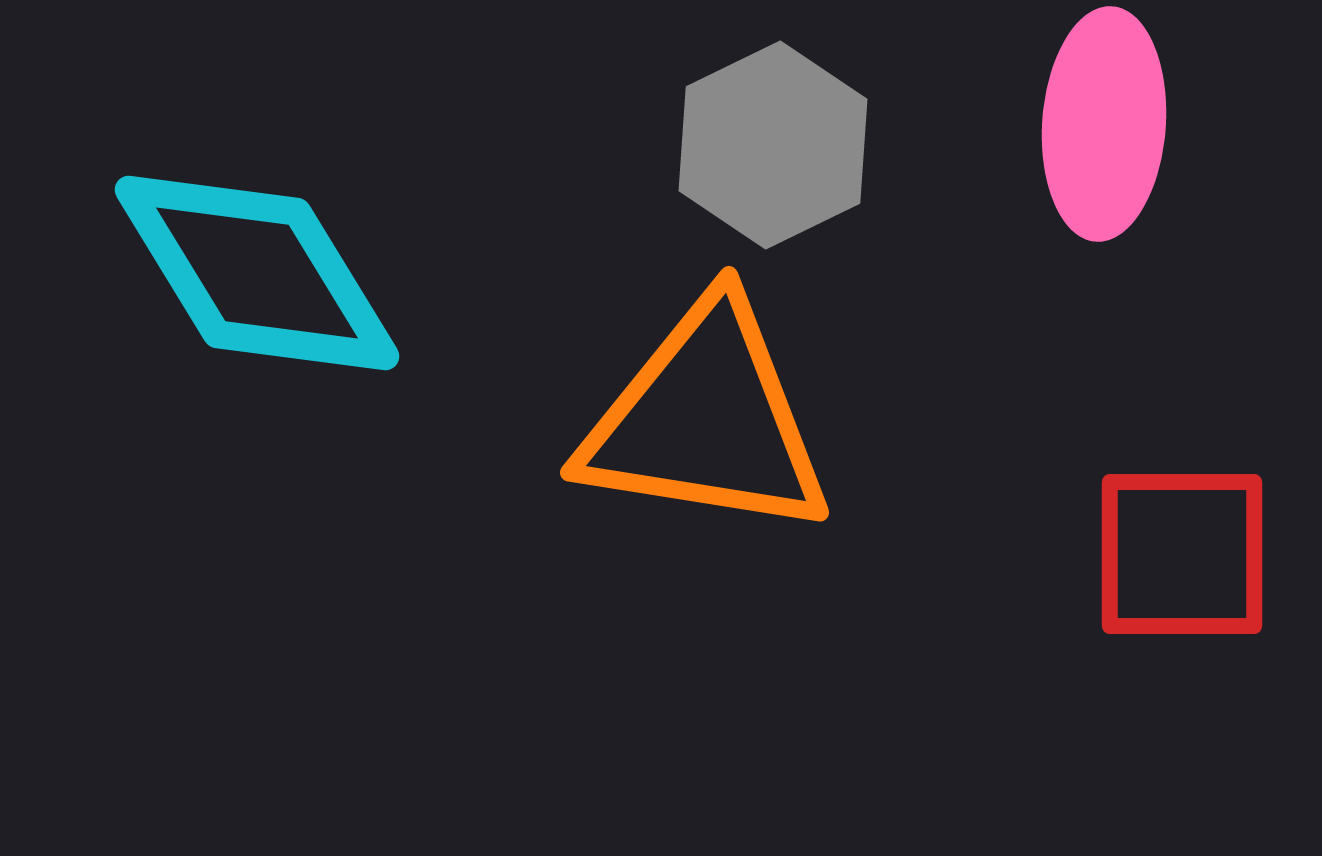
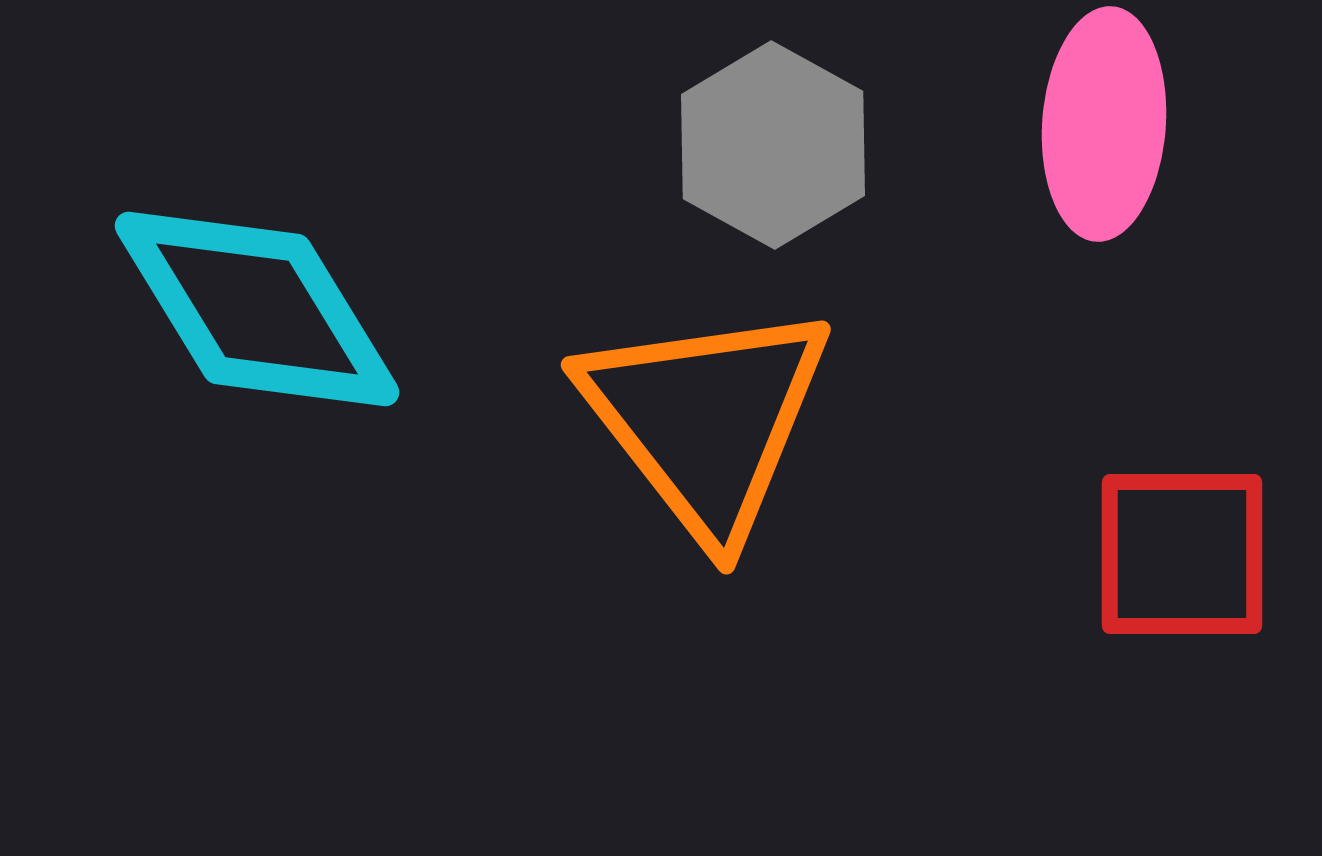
gray hexagon: rotated 5 degrees counterclockwise
cyan diamond: moved 36 px down
orange triangle: rotated 43 degrees clockwise
